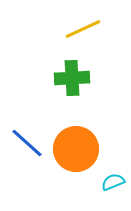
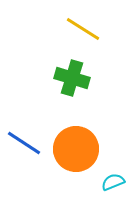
yellow line: rotated 57 degrees clockwise
green cross: rotated 20 degrees clockwise
blue line: moved 3 px left; rotated 9 degrees counterclockwise
